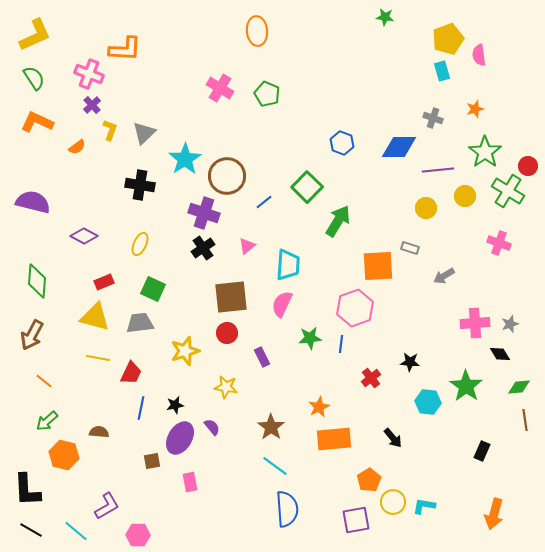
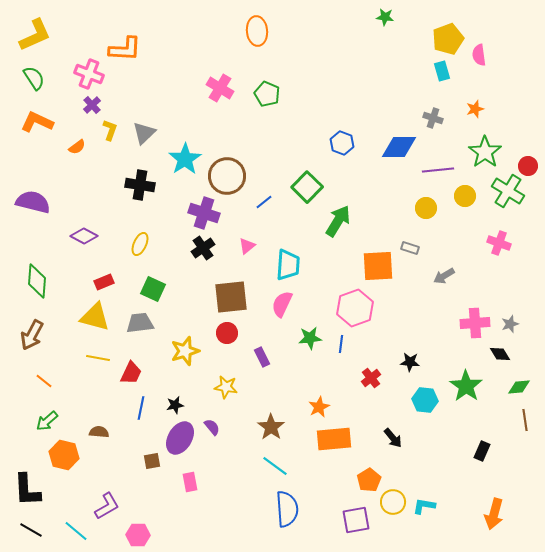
cyan hexagon at (428, 402): moved 3 px left, 2 px up
